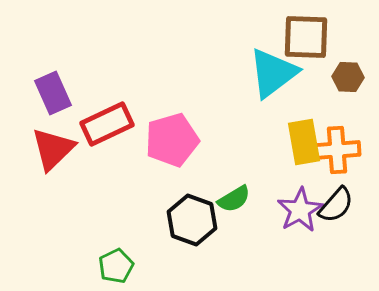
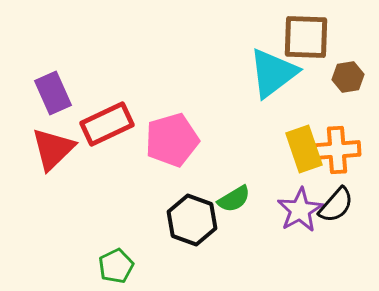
brown hexagon: rotated 12 degrees counterclockwise
yellow rectangle: moved 7 px down; rotated 9 degrees counterclockwise
